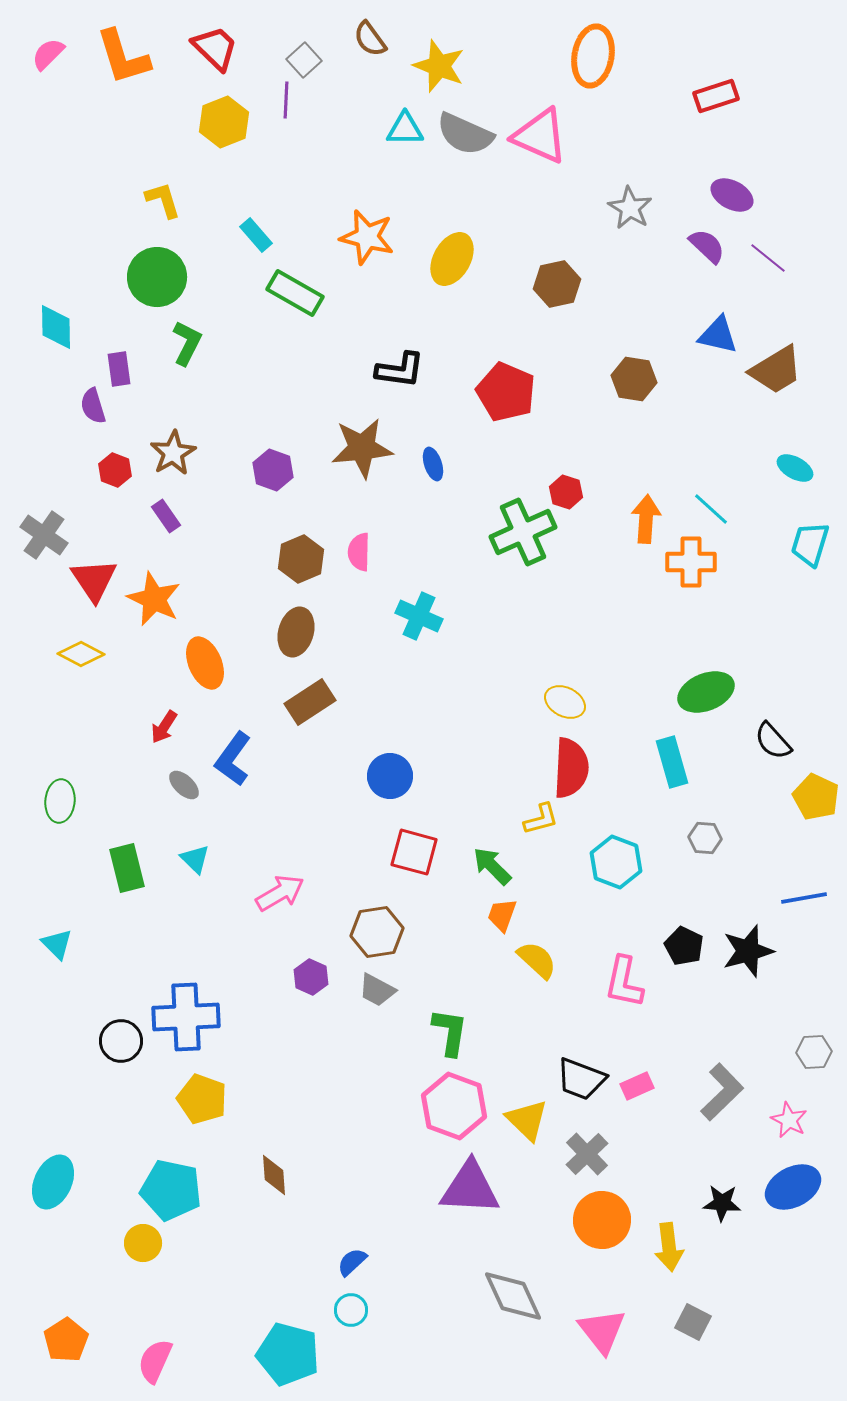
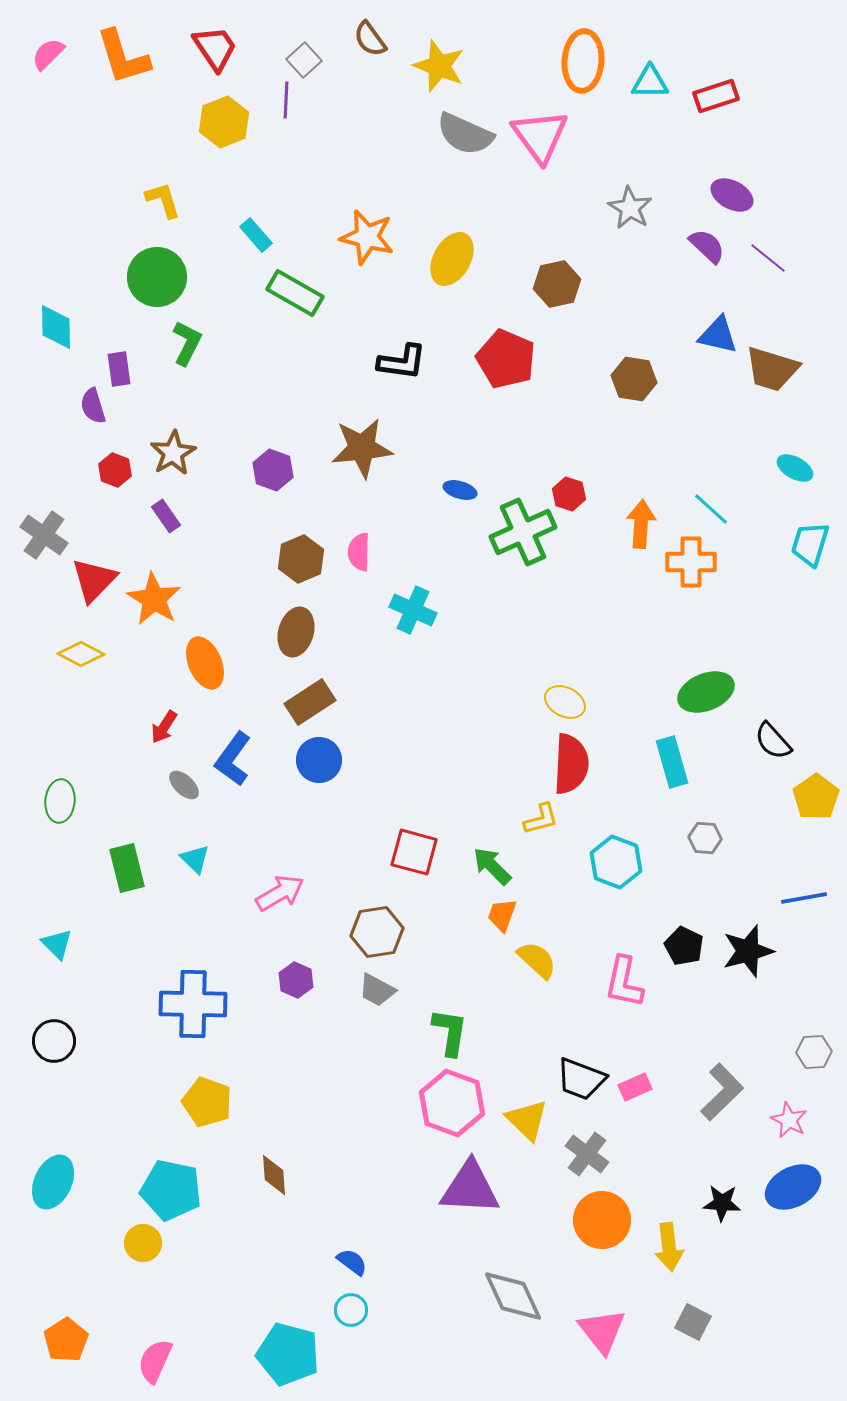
red trapezoid at (215, 48): rotated 12 degrees clockwise
orange ellipse at (593, 56): moved 10 px left, 5 px down; rotated 6 degrees counterclockwise
cyan triangle at (405, 129): moved 245 px right, 47 px up
pink triangle at (540, 136): rotated 30 degrees clockwise
black L-shape at (400, 370): moved 2 px right, 8 px up
brown trapezoid at (776, 370): moved 4 px left, 1 px up; rotated 48 degrees clockwise
red pentagon at (506, 392): moved 33 px up
blue ellipse at (433, 464): moved 27 px right, 26 px down; rotated 56 degrees counterclockwise
red hexagon at (566, 492): moved 3 px right, 2 px down
orange arrow at (646, 519): moved 5 px left, 5 px down
red triangle at (94, 580): rotated 18 degrees clockwise
orange star at (154, 599): rotated 6 degrees clockwise
cyan cross at (419, 616): moved 6 px left, 6 px up
red semicircle at (571, 768): moved 4 px up
blue circle at (390, 776): moved 71 px left, 16 px up
yellow pentagon at (816, 797): rotated 12 degrees clockwise
purple hexagon at (311, 977): moved 15 px left, 3 px down
blue cross at (186, 1017): moved 7 px right, 13 px up; rotated 4 degrees clockwise
black circle at (121, 1041): moved 67 px left
pink rectangle at (637, 1086): moved 2 px left, 1 px down
yellow pentagon at (202, 1099): moved 5 px right, 3 px down
pink hexagon at (454, 1106): moved 2 px left, 3 px up
gray cross at (587, 1154): rotated 9 degrees counterclockwise
blue semicircle at (352, 1262): rotated 80 degrees clockwise
